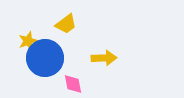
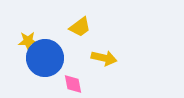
yellow trapezoid: moved 14 px right, 3 px down
yellow star: rotated 18 degrees clockwise
yellow arrow: rotated 15 degrees clockwise
